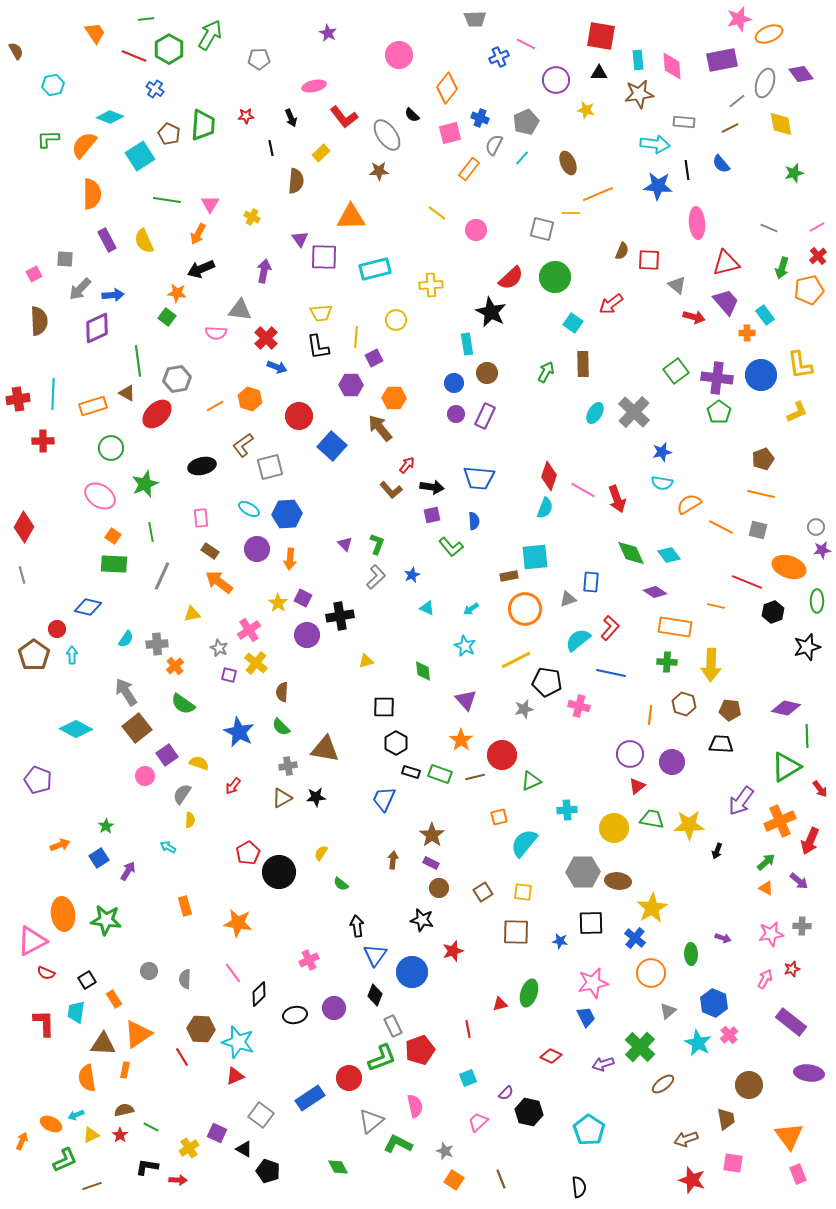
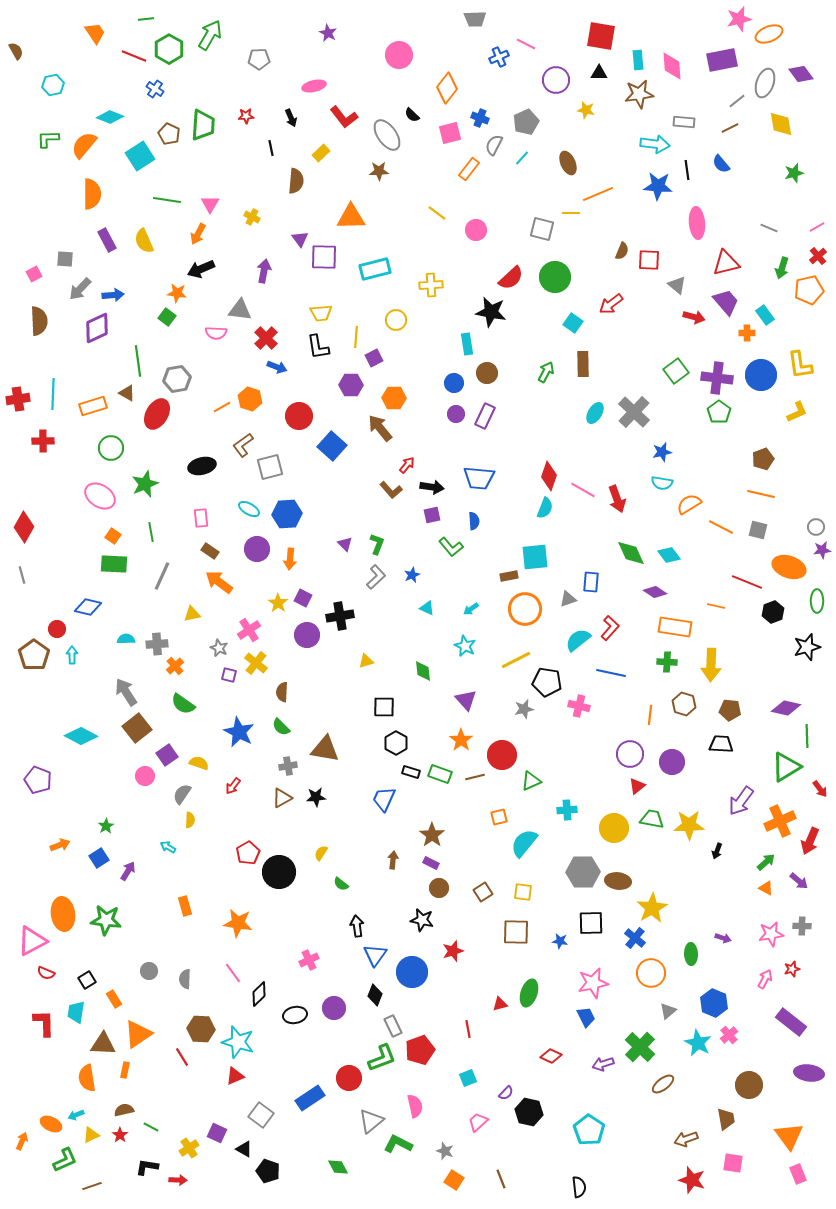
black star at (491, 312): rotated 16 degrees counterclockwise
orange line at (215, 406): moved 7 px right, 1 px down
red ellipse at (157, 414): rotated 16 degrees counterclockwise
cyan semicircle at (126, 639): rotated 126 degrees counterclockwise
cyan diamond at (76, 729): moved 5 px right, 7 px down
